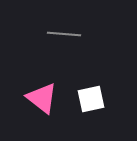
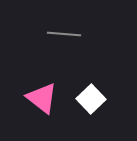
white square: rotated 32 degrees counterclockwise
